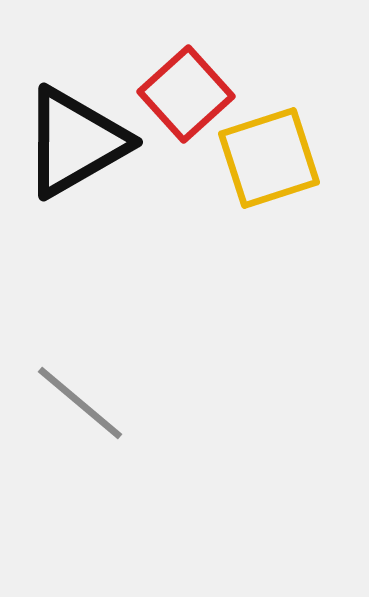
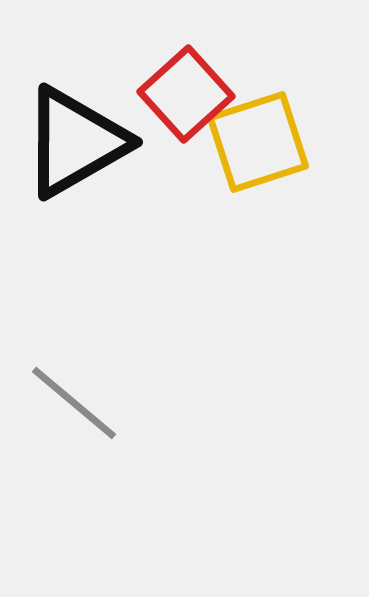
yellow square: moved 11 px left, 16 px up
gray line: moved 6 px left
